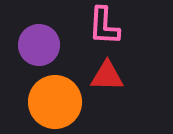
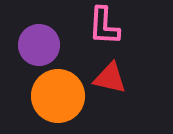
red triangle: moved 3 px right, 2 px down; rotated 12 degrees clockwise
orange circle: moved 3 px right, 6 px up
